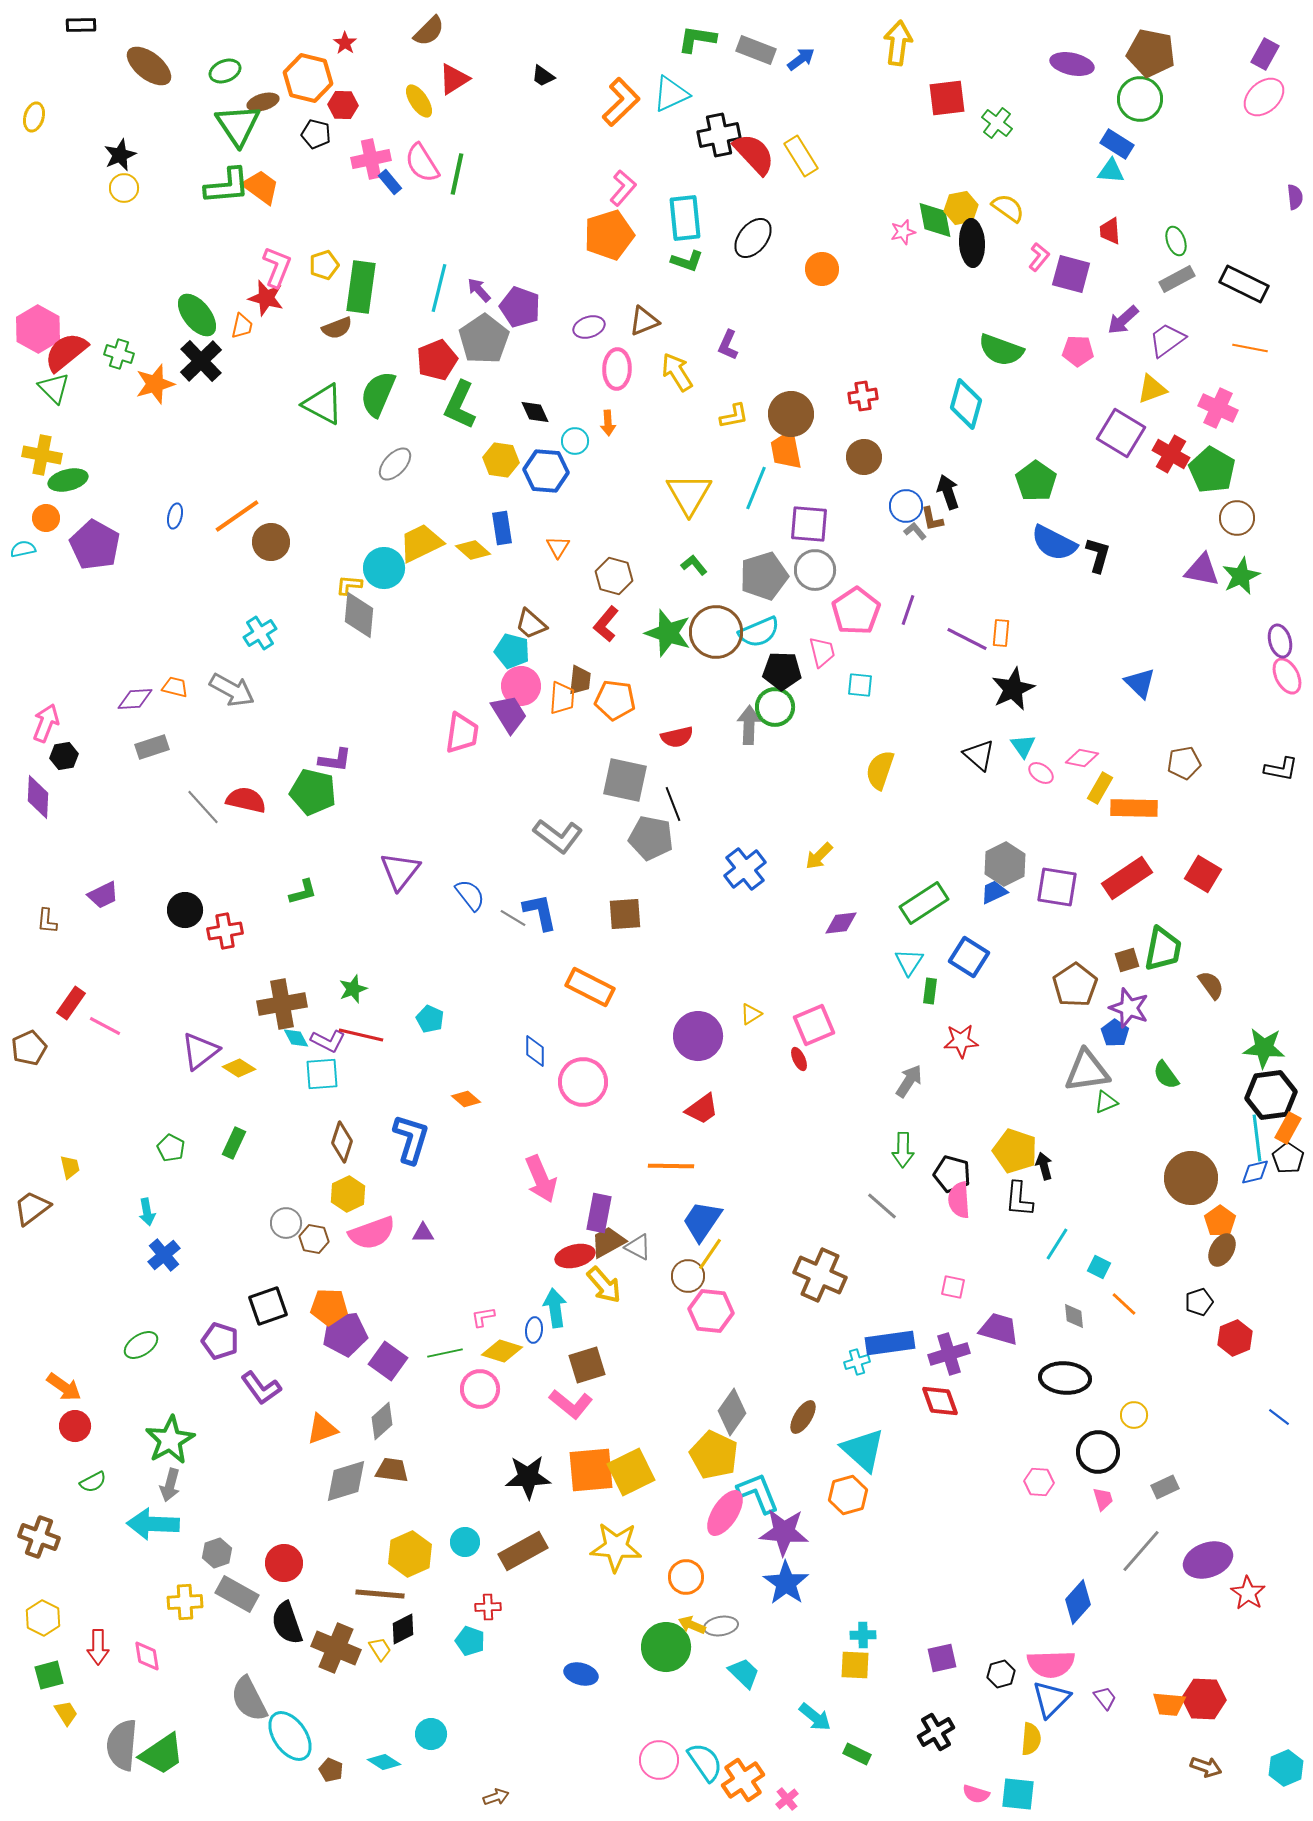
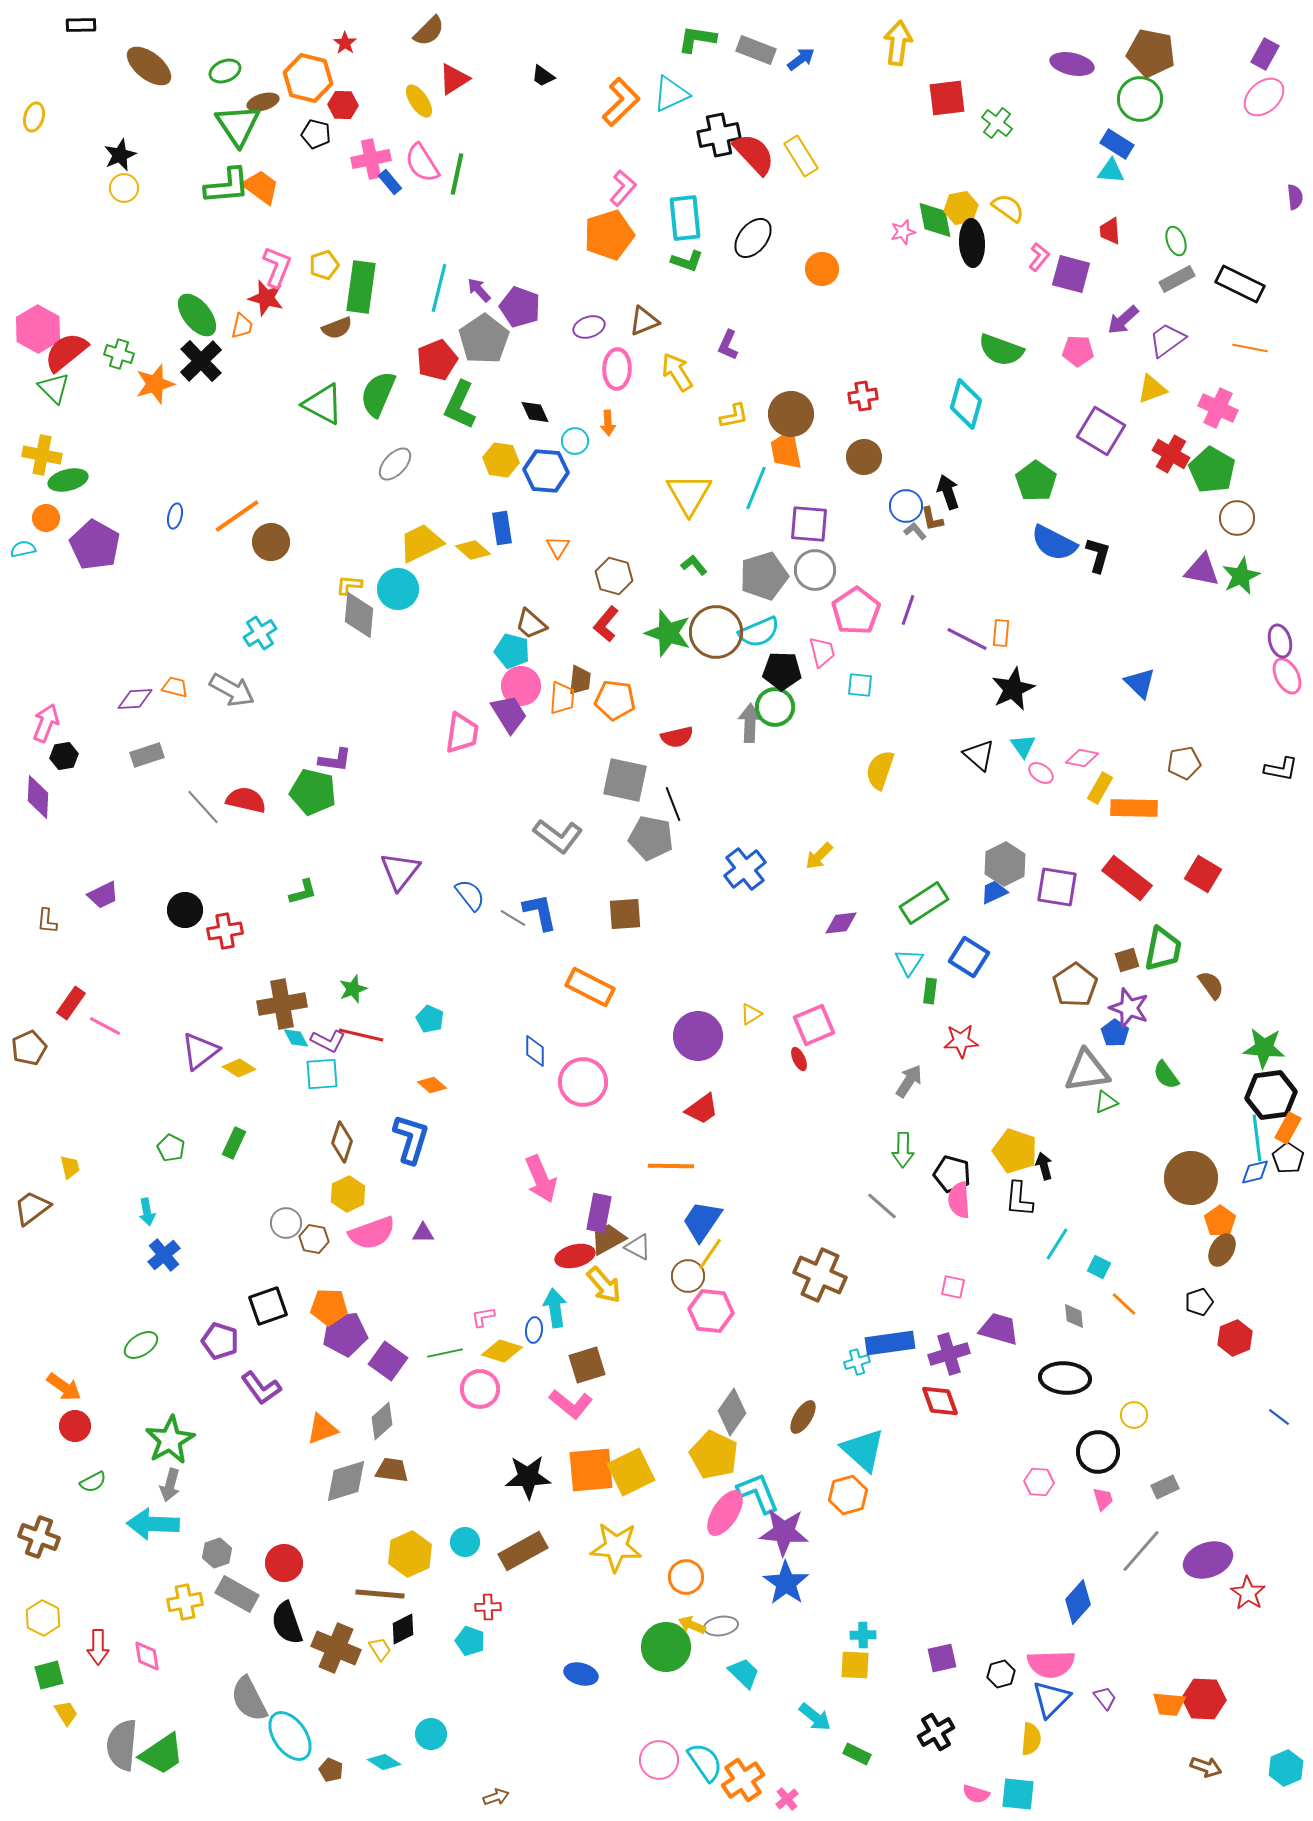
black rectangle at (1244, 284): moved 4 px left
purple square at (1121, 433): moved 20 px left, 2 px up
cyan circle at (384, 568): moved 14 px right, 21 px down
gray arrow at (749, 725): moved 1 px right, 2 px up
gray rectangle at (152, 747): moved 5 px left, 8 px down
red rectangle at (1127, 878): rotated 72 degrees clockwise
orange diamond at (466, 1099): moved 34 px left, 14 px up
brown trapezoid at (608, 1242): moved 3 px up
yellow cross at (185, 1602): rotated 8 degrees counterclockwise
